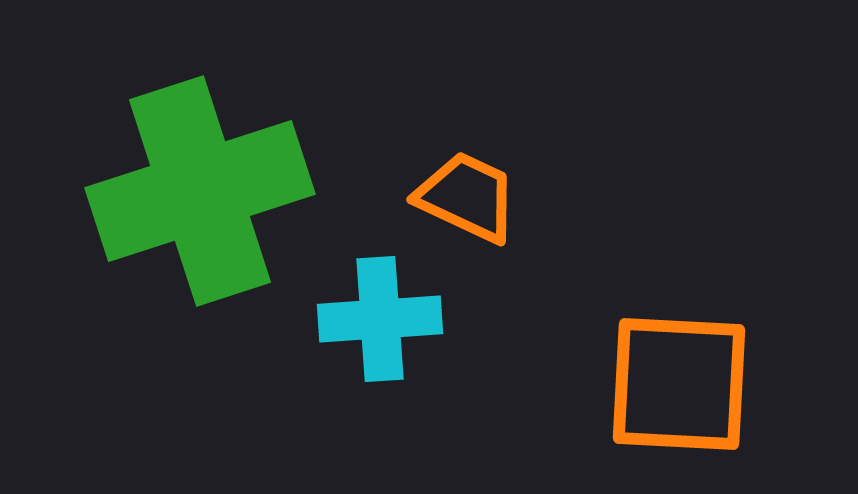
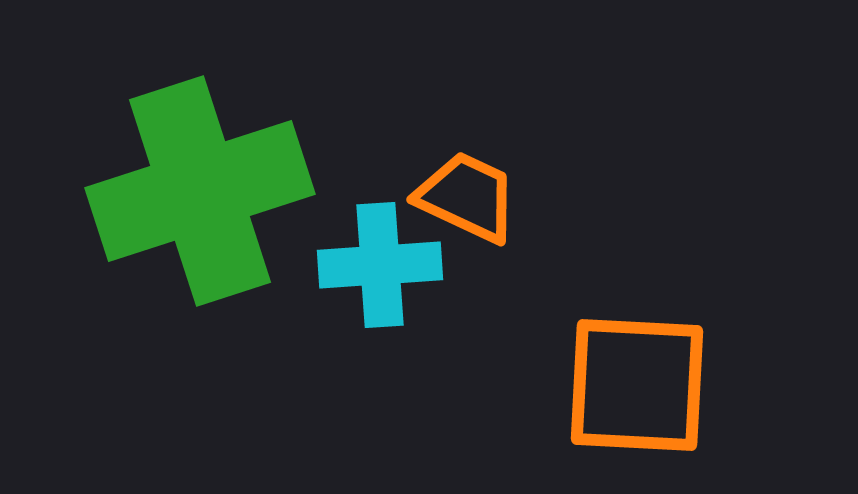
cyan cross: moved 54 px up
orange square: moved 42 px left, 1 px down
